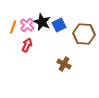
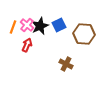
black star: moved 2 px left, 4 px down; rotated 24 degrees clockwise
brown cross: moved 2 px right
